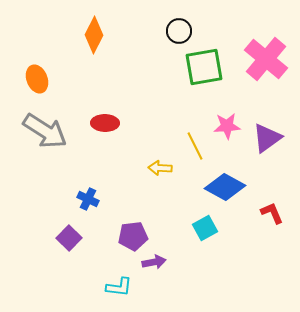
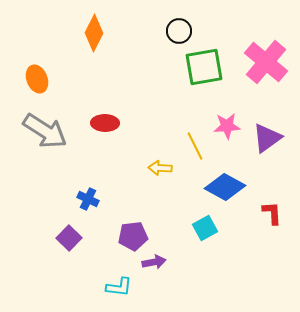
orange diamond: moved 2 px up
pink cross: moved 3 px down
red L-shape: rotated 20 degrees clockwise
